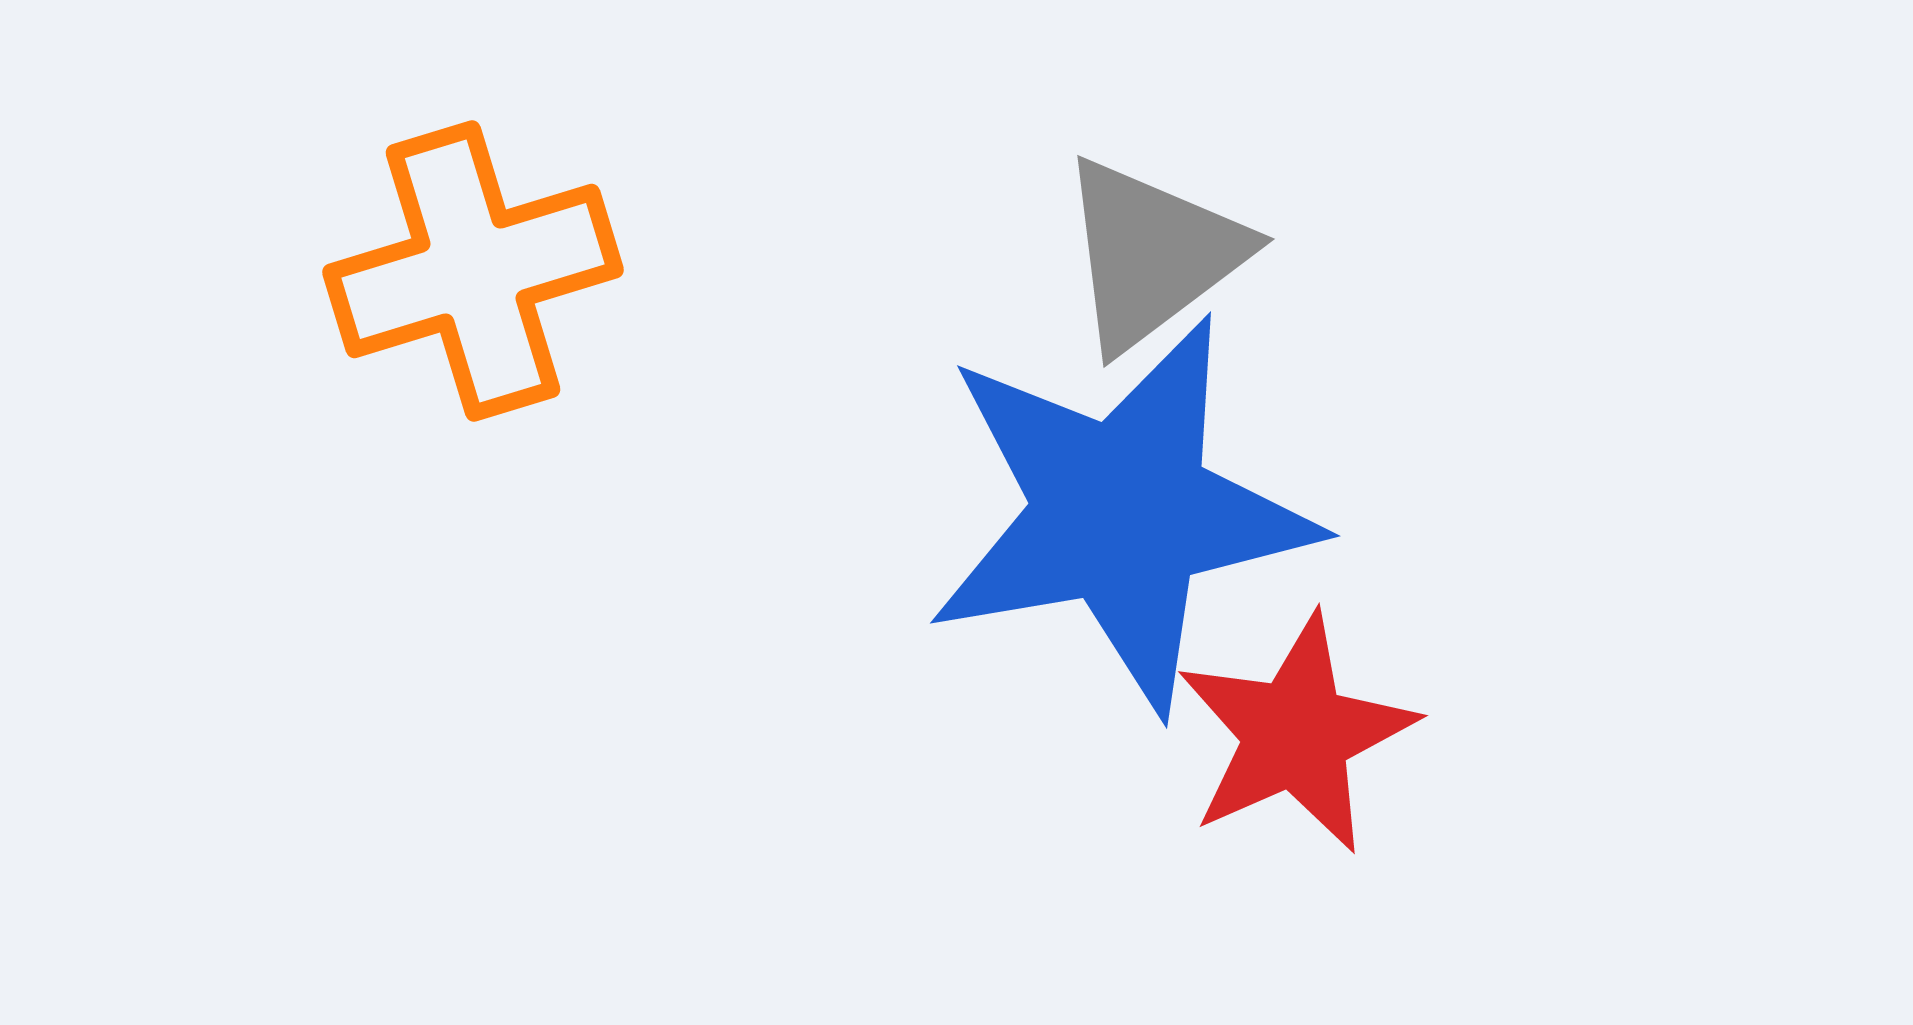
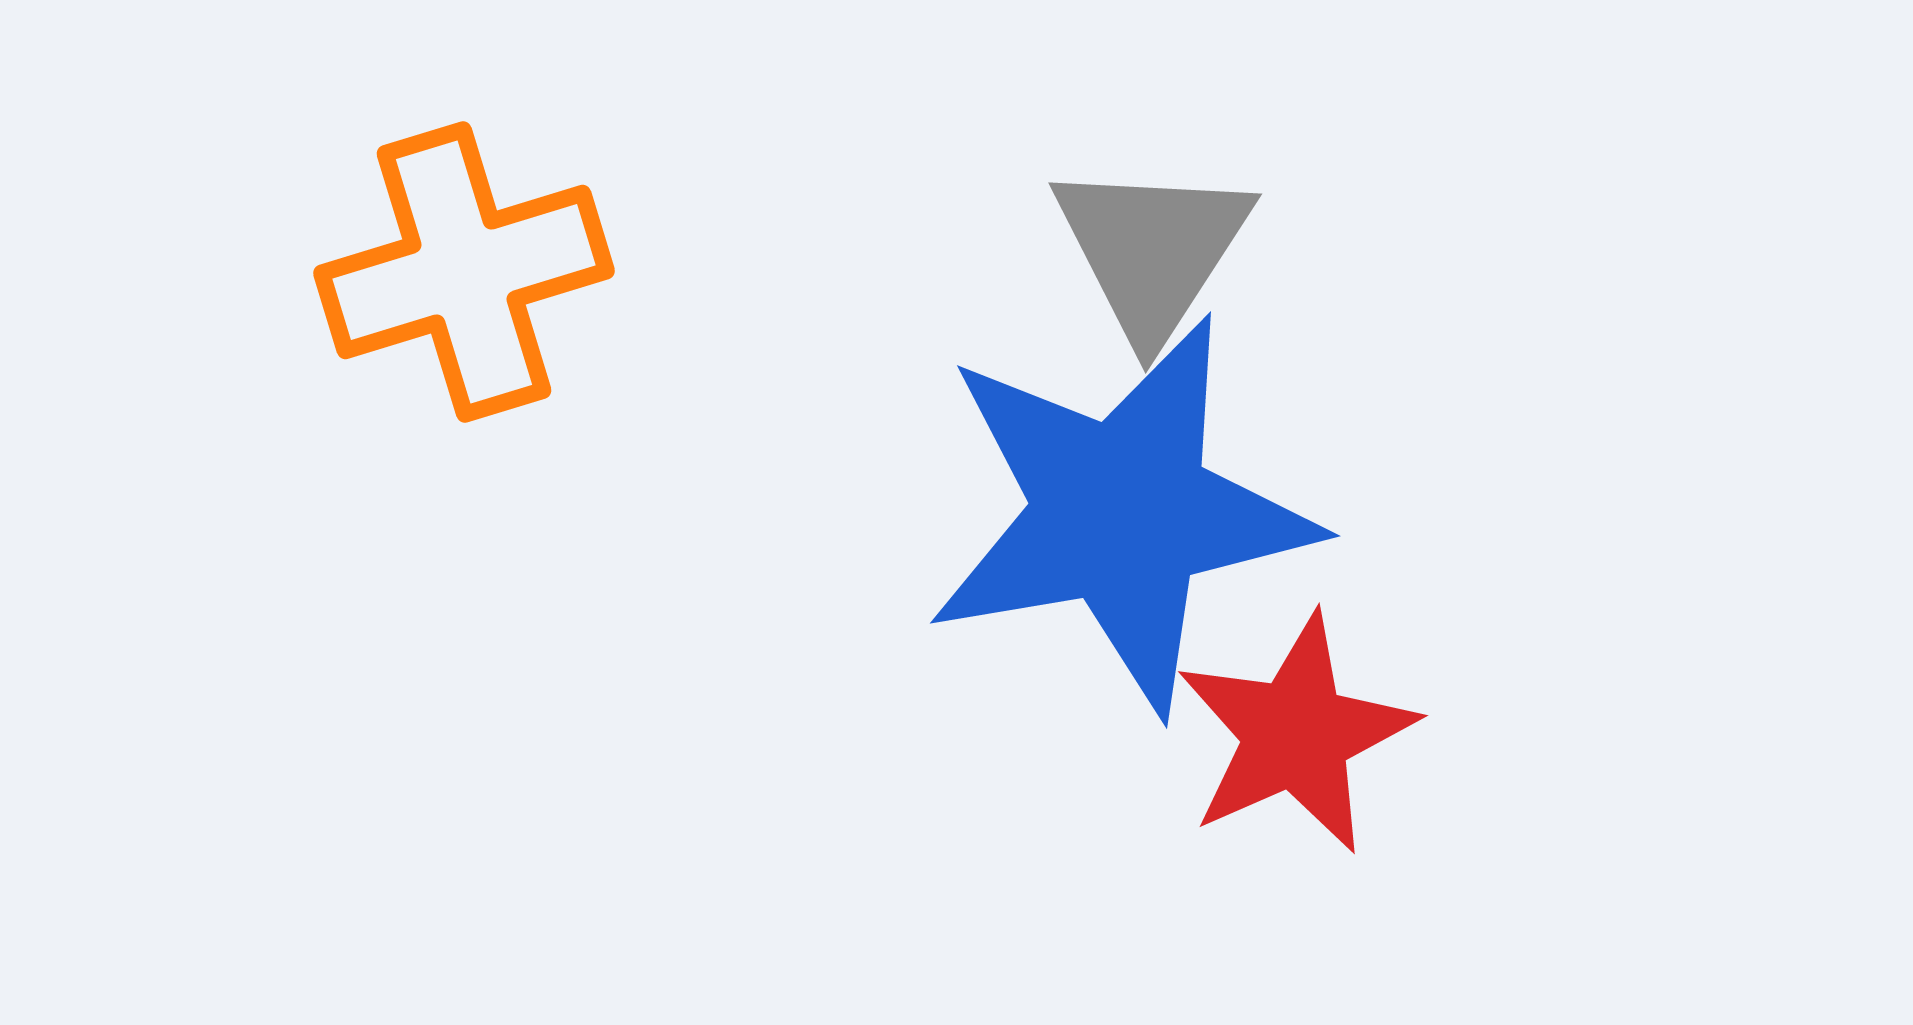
gray triangle: moved 4 px up; rotated 20 degrees counterclockwise
orange cross: moved 9 px left, 1 px down
